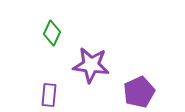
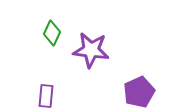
purple star: moved 15 px up
purple rectangle: moved 3 px left, 1 px down
